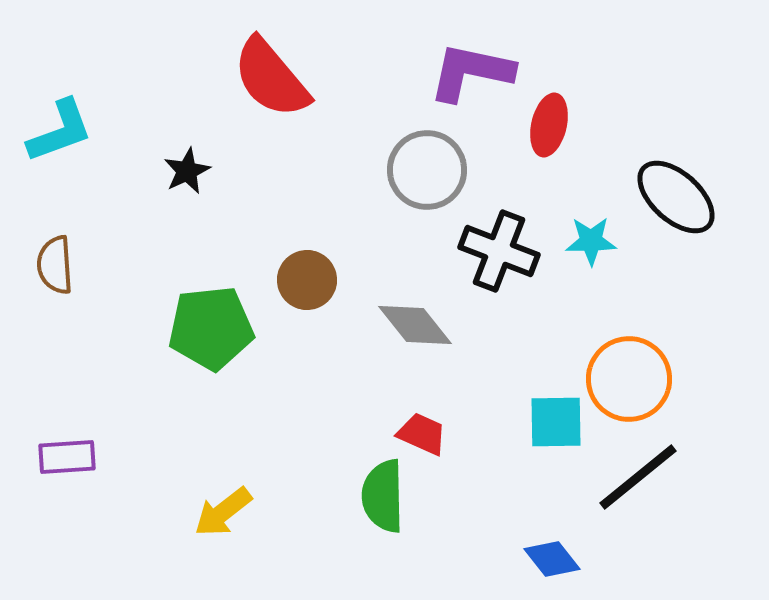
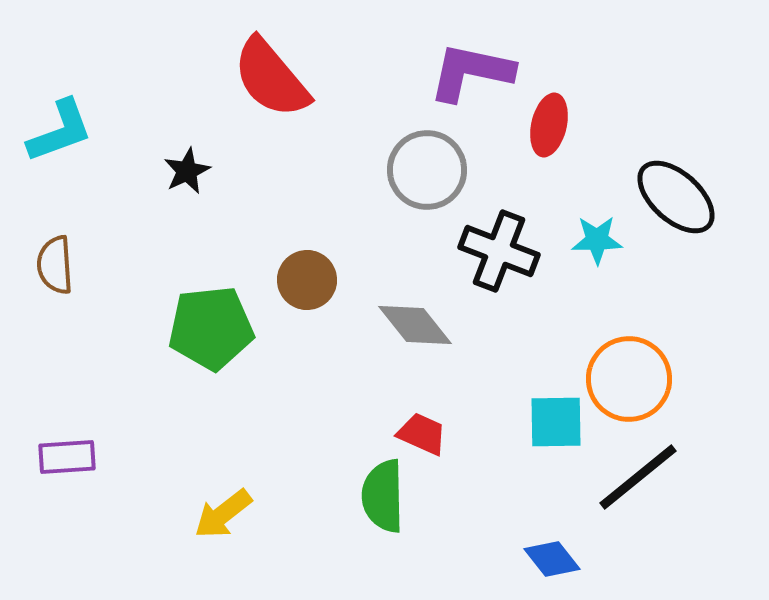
cyan star: moved 6 px right, 1 px up
yellow arrow: moved 2 px down
